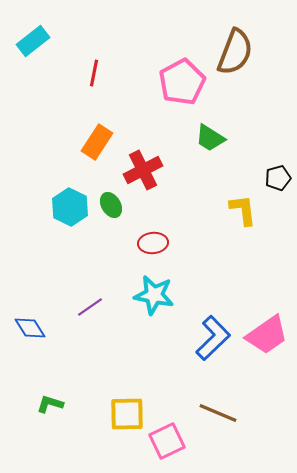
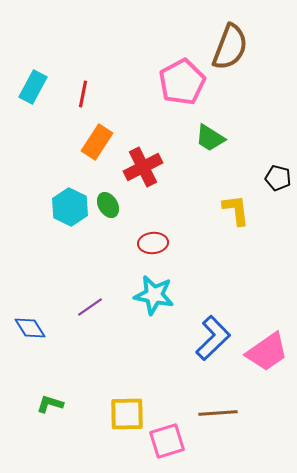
cyan rectangle: moved 46 px down; rotated 24 degrees counterclockwise
brown semicircle: moved 5 px left, 5 px up
red line: moved 11 px left, 21 px down
red cross: moved 3 px up
black pentagon: rotated 30 degrees clockwise
green ellipse: moved 3 px left
yellow L-shape: moved 7 px left
pink trapezoid: moved 17 px down
brown line: rotated 27 degrees counterclockwise
pink square: rotated 9 degrees clockwise
